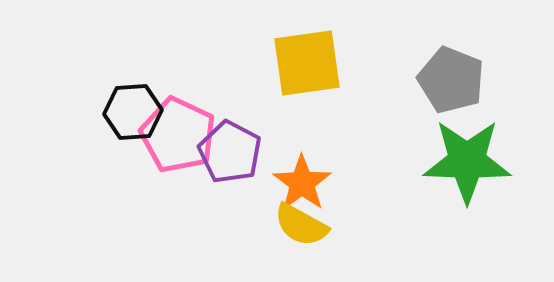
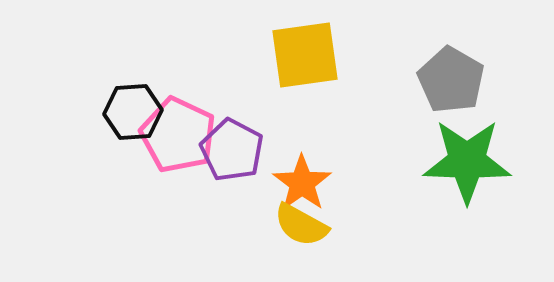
yellow square: moved 2 px left, 8 px up
gray pentagon: rotated 8 degrees clockwise
purple pentagon: moved 2 px right, 2 px up
